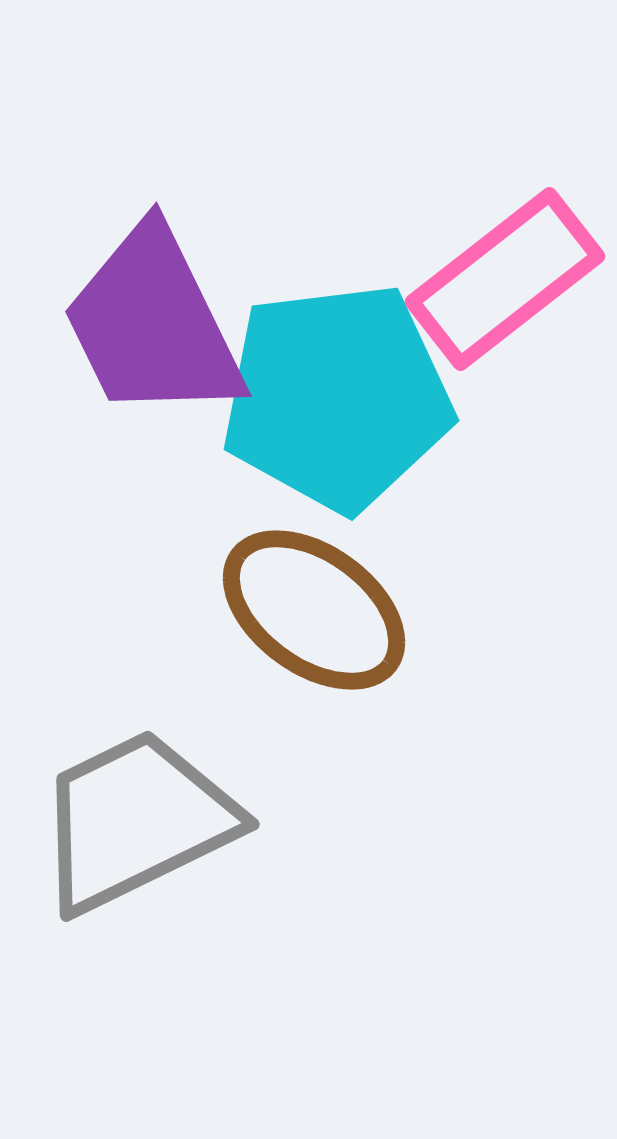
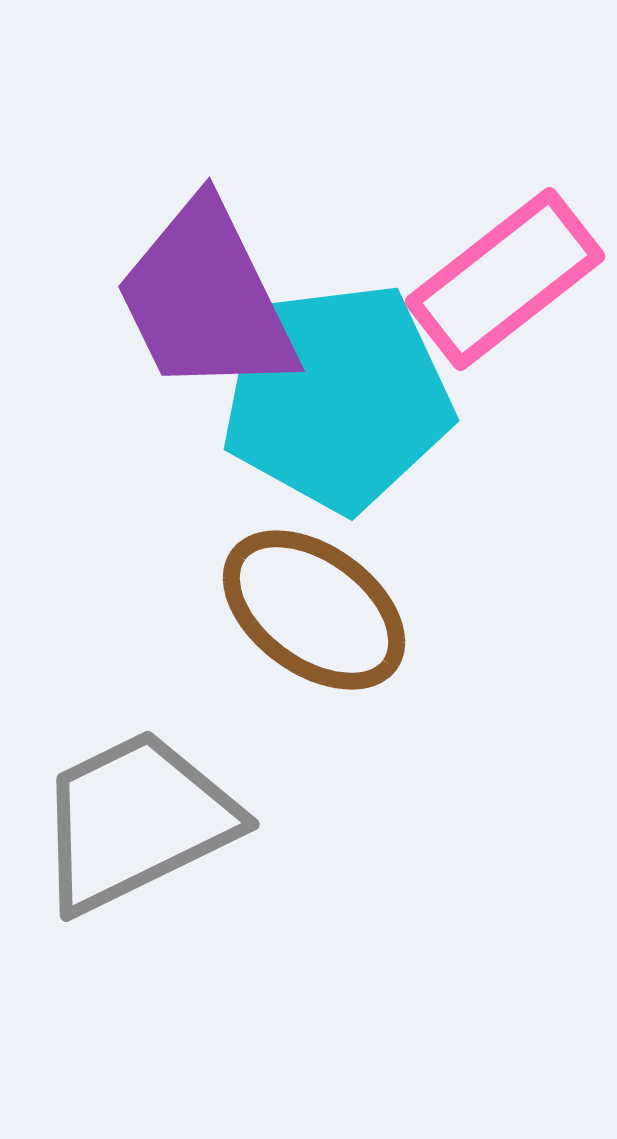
purple trapezoid: moved 53 px right, 25 px up
